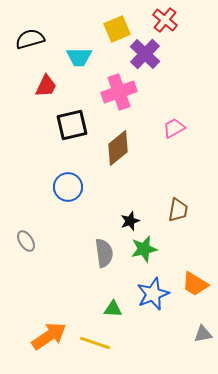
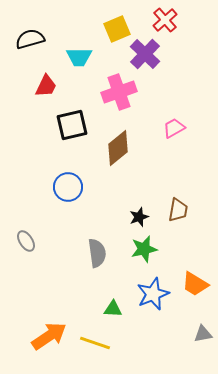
red cross: rotated 10 degrees clockwise
black star: moved 9 px right, 4 px up
gray semicircle: moved 7 px left
